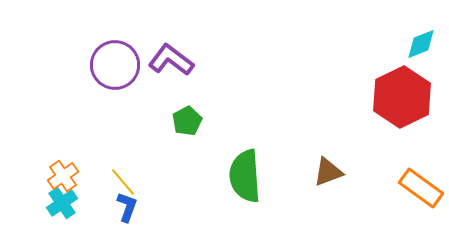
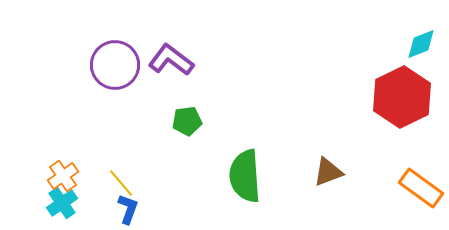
green pentagon: rotated 20 degrees clockwise
yellow line: moved 2 px left, 1 px down
blue L-shape: moved 1 px right, 2 px down
